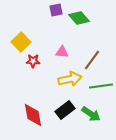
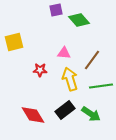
green diamond: moved 2 px down
yellow square: moved 7 px left; rotated 30 degrees clockwise
pink triangle: moved 2 px right, 1 px down
red star: moved 7 px right, 9 px down
yellow arrow: rotated 95 degrees counterclockwise
red diamond: rotated 20 degrees counterclockwise
